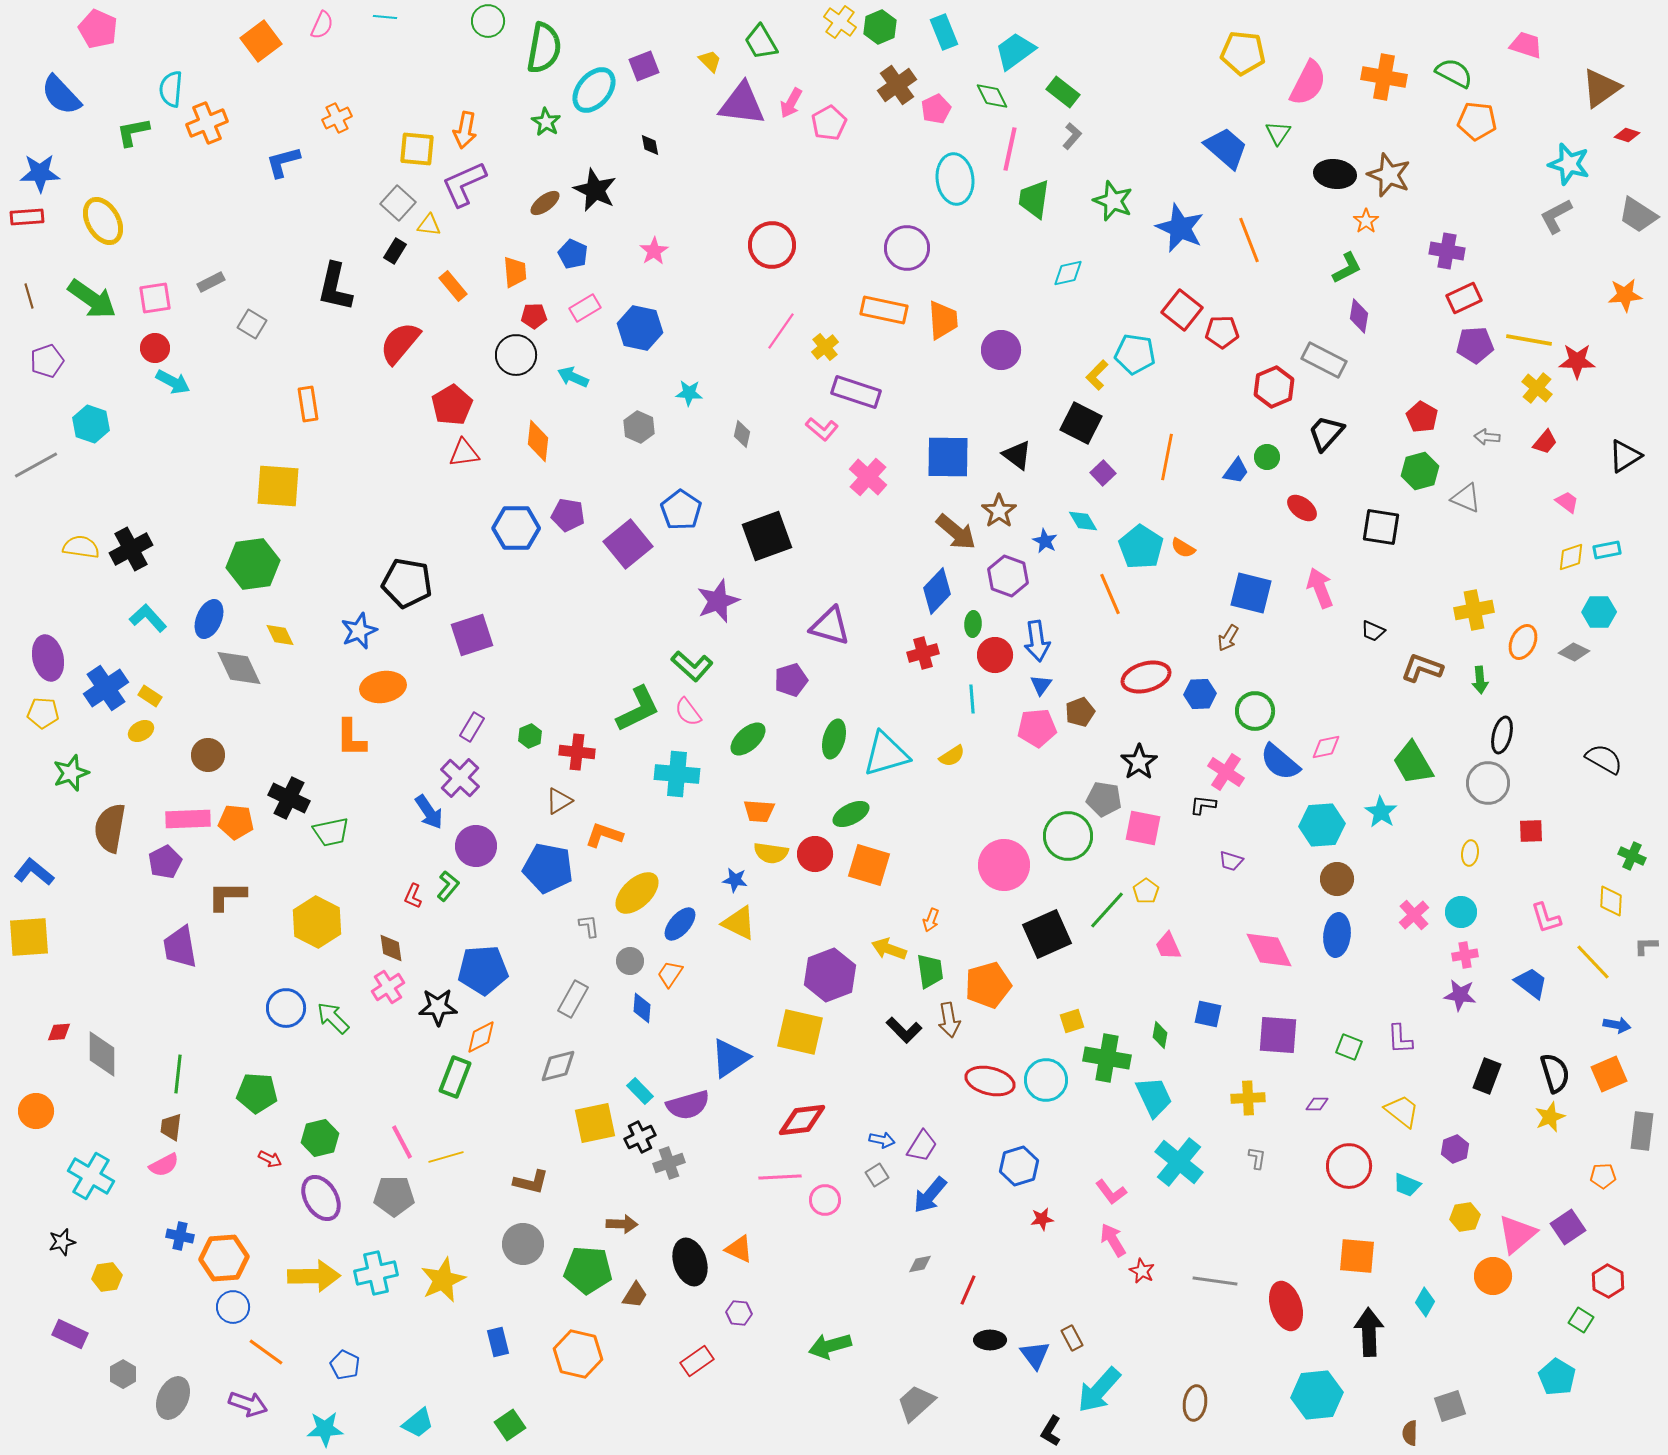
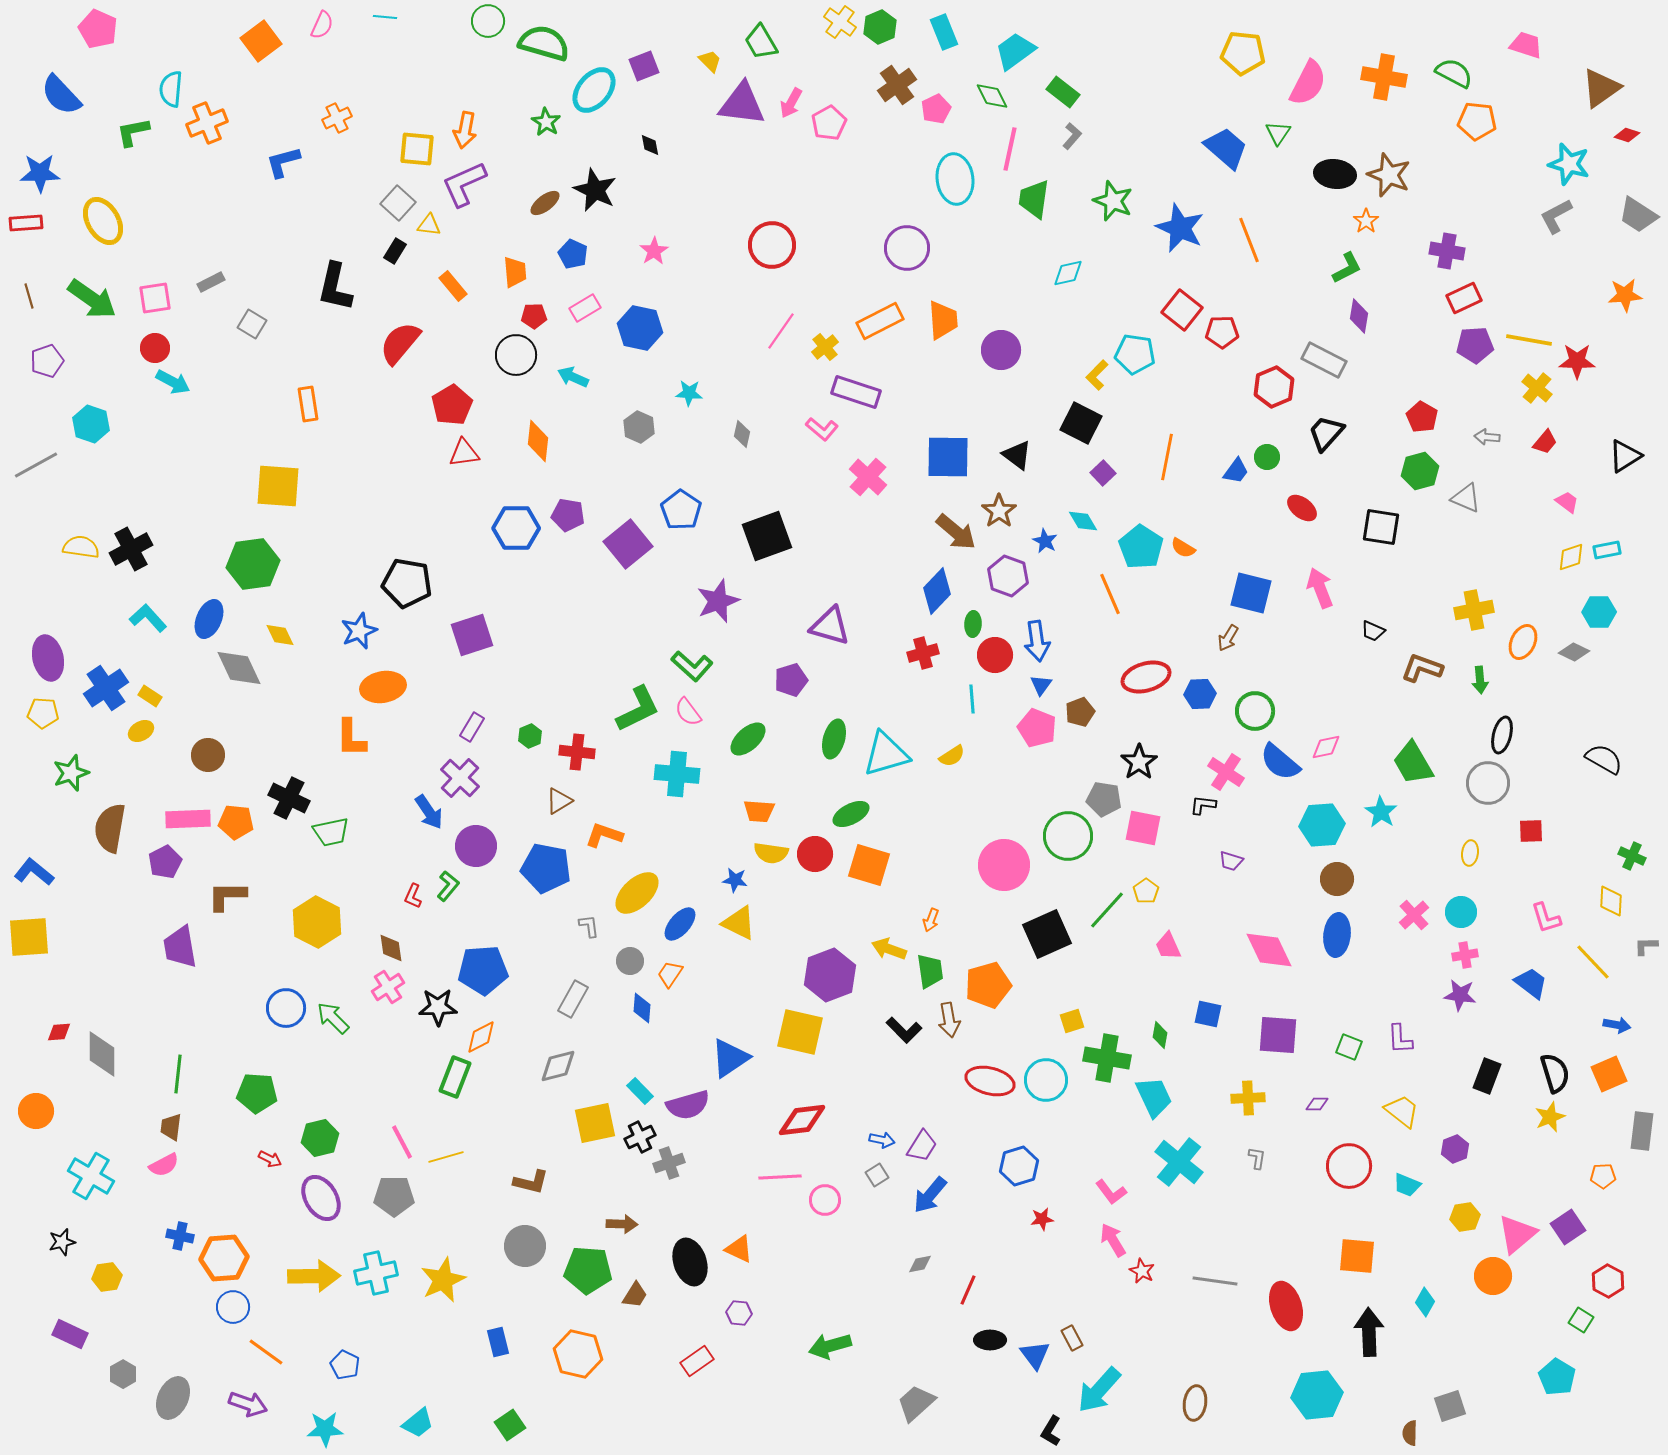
green semicircle at (544, 48): moved 5 px up; rotated 84 degrees counterclockwise
red rectangle at (27, 217): moved 1 px left, 6 px down
orange rectangle at (884, 310): moved 4 px left, 11 px down; rotated 39 degrees counterclockwise
pink pentagon at (1037, 728): rotated 27 degrees clockwise
blue pentagon at (548, 868): moved 2 px left
gray circle at (523, 1244): moved 2 px right, 2 px down
